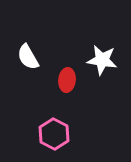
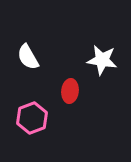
red ellipse: moved 3 px right, 11 px down
pink hexagon: moved 22 px left, 16 px up; rotated 12 degrees clockwise
